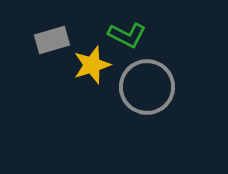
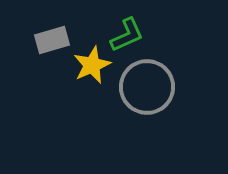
green L-shape: rotated 51 degrees counterclockwise
yellow star: rotated 6 degrees counterclockwise
